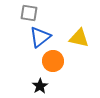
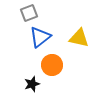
gray square: rotated 30 degrees counterclockwise
orange circle: moved 1 px left, 4 px down
black star: moved 8 px left, 2 px up; rotated 14 degrees clockwise
